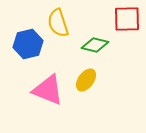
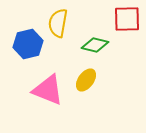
yellow semicircle: rotated 28 degrees clockwise
